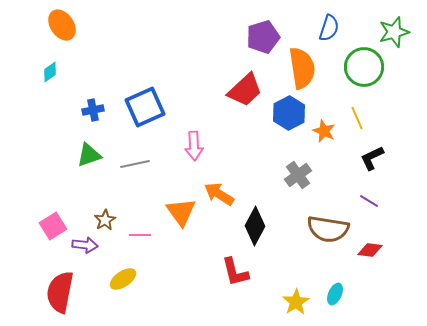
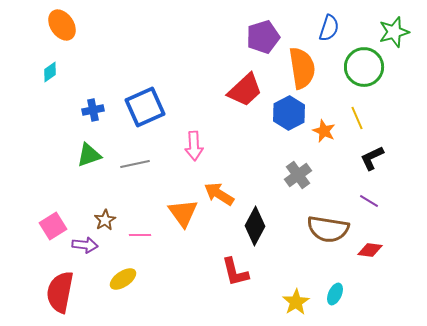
orange triangle: moved 2 px right, 1 px down
